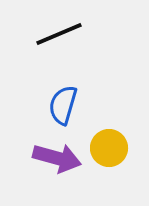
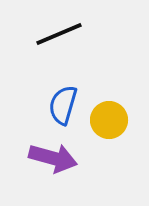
yellow circle: moved 28 px up
purple arrow: moved 4 px left
